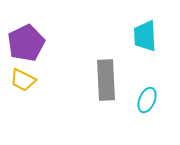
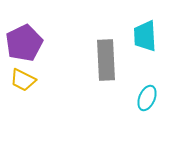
purple pentagon: moved 2 px left
gray rectangle: moved 20 px up
cyan ellipse: moved 2 px up
